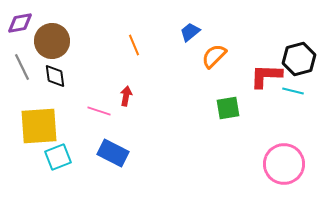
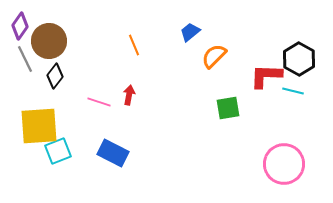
purple diamond: moved 3 px down; rotated 44 degrees counterclockwise
brown circle: moved 3 px left
black hexagon: rotated 16 degrees counterclockwise
gray line: moved 3 px right, 8 px up
black diamond: rotated 45 degrees clockwise
red arrow: moved 3 px right, 1 px up
pink line: moved 9 px up
cyan square: moved 6 px up
